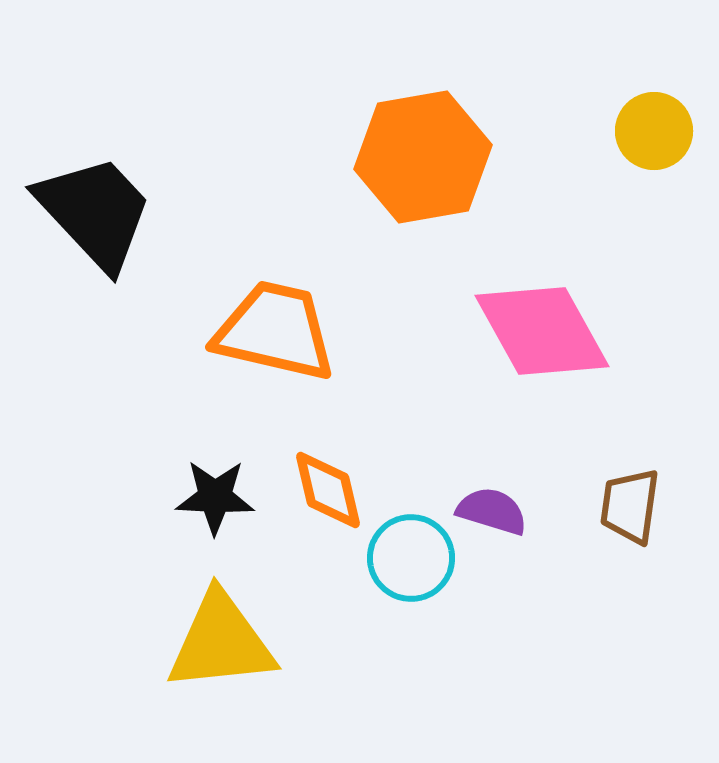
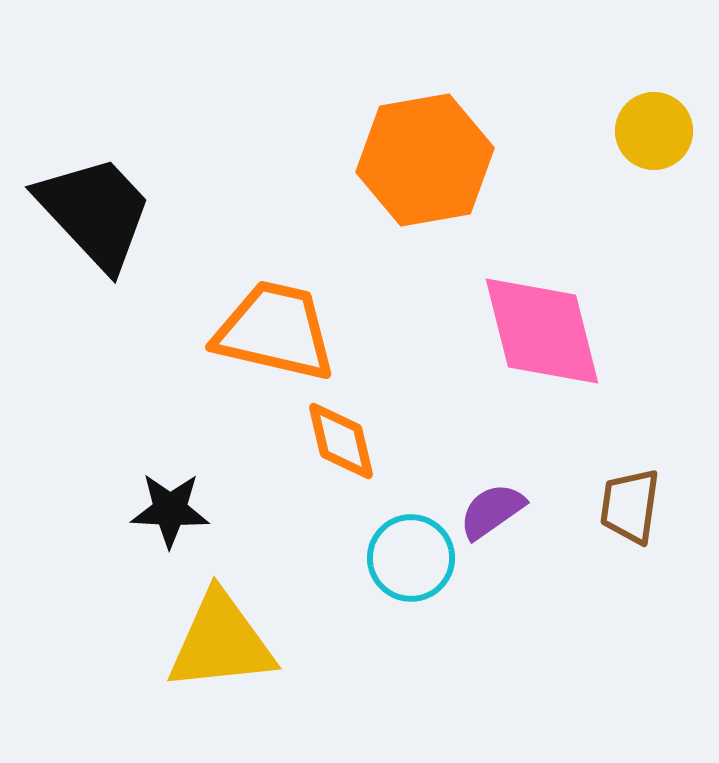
orange hexagon: moved 2 px right, 3 px down
pink diamond: rotated 15 degrees clockwise
orange diamond: moved 13 px right, 49 px up
black star: moved 45 px left, 13 px down
purple semicircle: rotated 52 degrees counterclockwise
